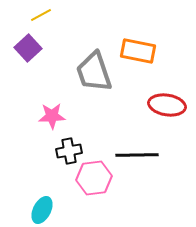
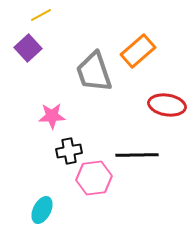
orange rectangle: rotated 52 degrees counterclockwise
